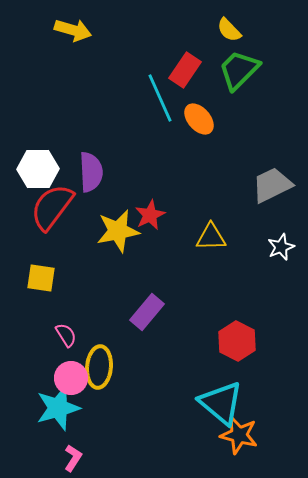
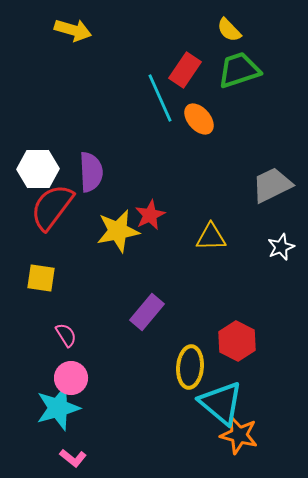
green trapezoid: rotated 27 degrees clockwise
yellow ellipse: moved 91 px right
pink L-shape: rotated 96 degrees clockwise
